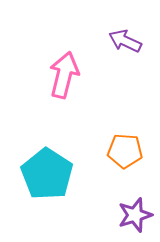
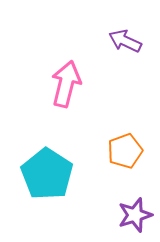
pink arrow: moved 2 px right, 9 px down
orange pentagon: rotated 24 degrees counterclockwise
